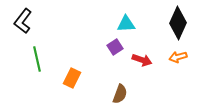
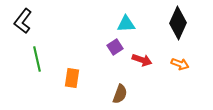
orange arrow: moved 2 px right, 7 px down; rotated 144 degrees counterclockwise
orange rectangle: rotated 18 degrees counterclockwise
